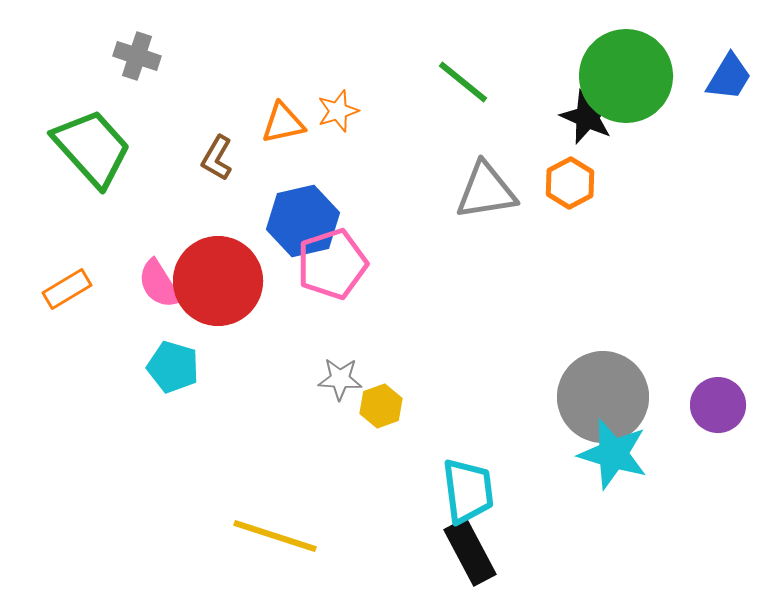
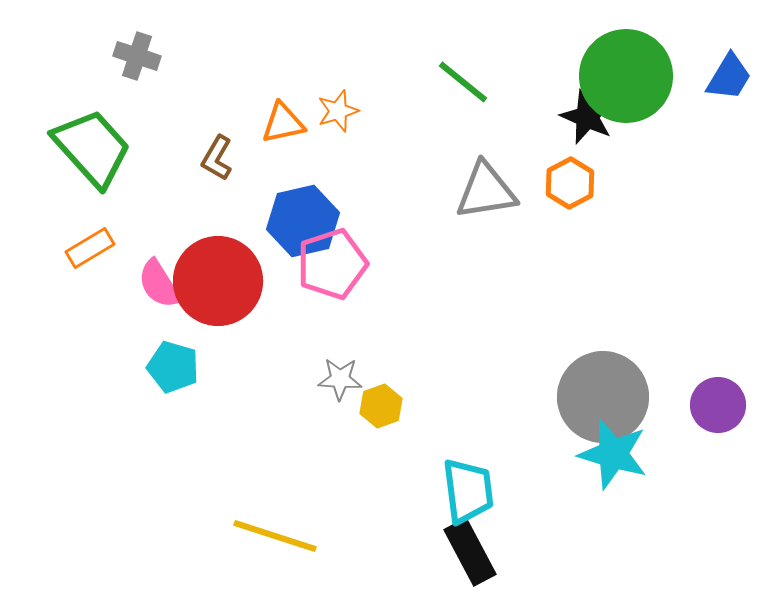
orange rectangle: moved 23 px right, 41 px up
